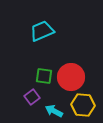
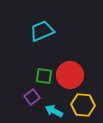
red circle: moved 1 px left, 2 px up
